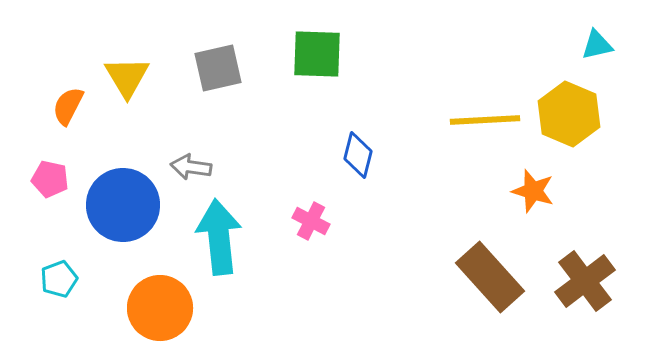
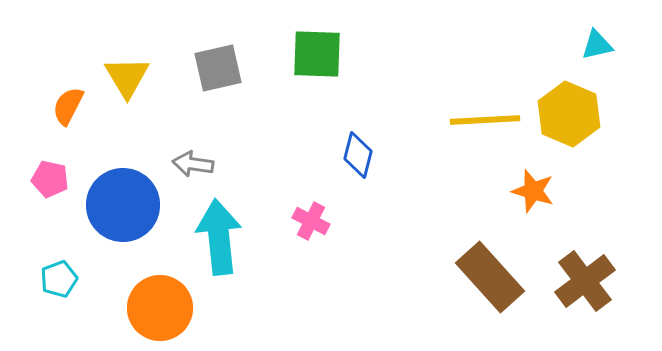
gray arrow: moved 2 px right, 3 px up
